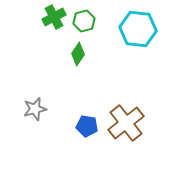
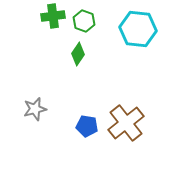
green cross: moved 1 px left, 1 px up; rotated 20 degrees clockwise
green hexagon: rotated 25 degrees counterclockwise
